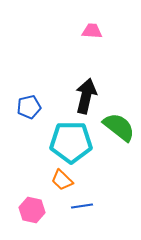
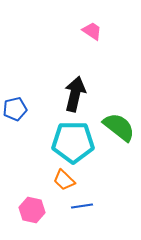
pink trapezoid: rotated 30 degrees clockwise
black arrow: moved 11 px left, 2 px up
blue pentagon: moved 14 px left, 2 px down
cyan pentagon: moved 2 px right
orange trapezoid: moved 2 px right
